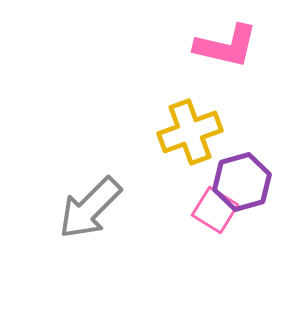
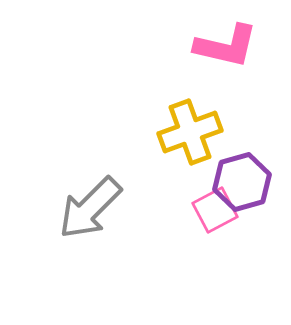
pink square: rotated 30 degrees clockwise
